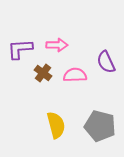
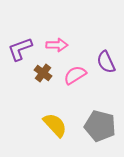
purple L-shape: rotated 16 degrees counterclockwise
pink semicircle: rotated 30 degrees counterclockwise
yellow semicircle: moved 1 px left; rotated 28 degrees counterclockwise
